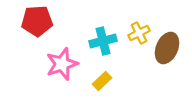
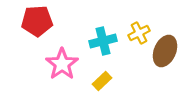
brown ellipse: moved 2 px left, 3 px down
pink star: rotated 16 degrees counterclockwise
